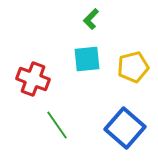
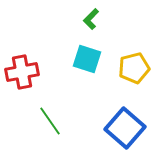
cyan square: rotated 24 degrees clockwise
yellow pentagon: moved 1 px right, 1 px down
red cross: moved 11 px left, 7 px up; rotated 32 degrees counterclockwise
green line: moved 7 px left, 4 px up
